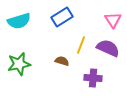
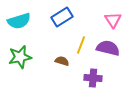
purple semicircle: rotated 10 degrees counterclockwise
green star: moved 1 px right, 7 px up
